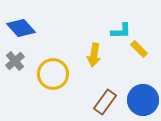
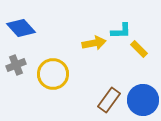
yellow arrow: moved 12 px up; rotated 110 degrees counterclockwise
gray cross: moved 1 px right, 4 px down; rotated 18 degrees clockwise
brown rectangle: moved 4 px right, 2 px up
